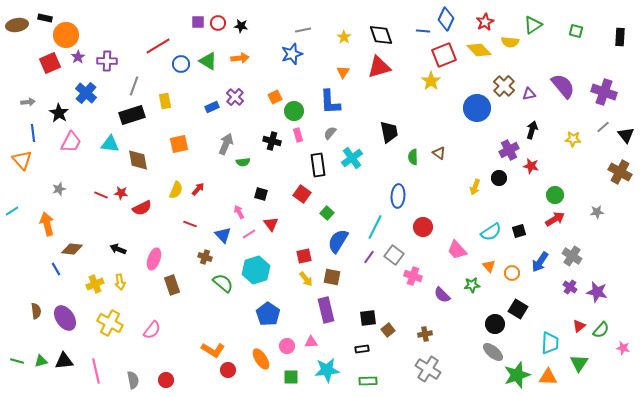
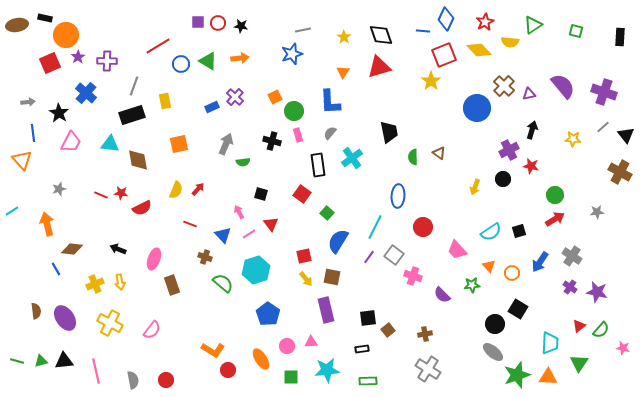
black circle at (499, 178): moved 4 px right, 1 px down
